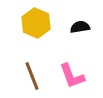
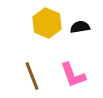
yellow hexagon: moved 11 px right
pink L-shape: moved 1 px right, 1 px up
